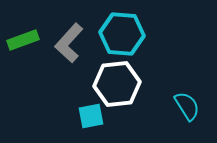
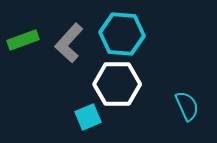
white hexagon: rotated 6 degrees clockwise
cyan semicircle: rotated 8 degrees clockwise
cyan square: moved 3 px left, 1 px down; rotated 12 degrees counterclockwise
